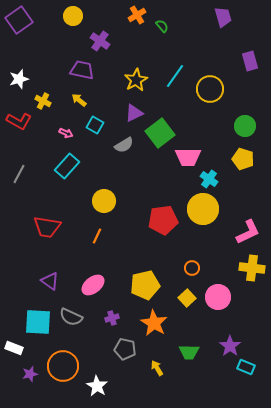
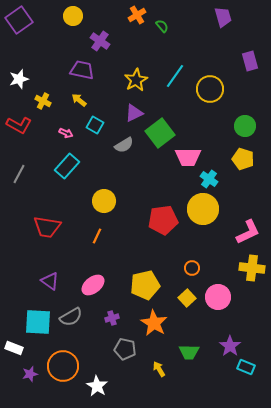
red L-shape at (19, 121): moved 4 px down
gray semicircle at (71, 317): rotated 55 degrees counterclockwise
yellow arrow at (157, 368): moved 2 px right, 1 px down
